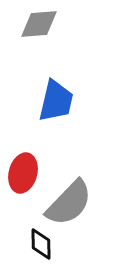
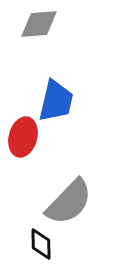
red ellipse: moved 36 px up
gray semicircle: moved 1 px up
